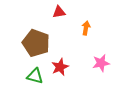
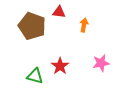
red triangle: rotated 16 degrees clockwise
orange arrow: moved 2 px left, 3 px up
brown pentagon: moved 4 px left, 17 px up
red star: moved 1 px up; rotated 12 degrees counterclockwise
